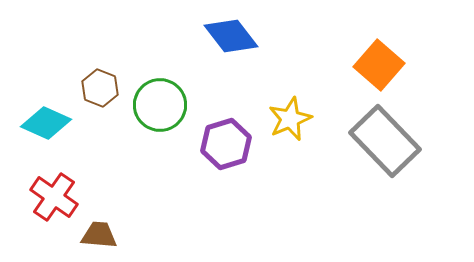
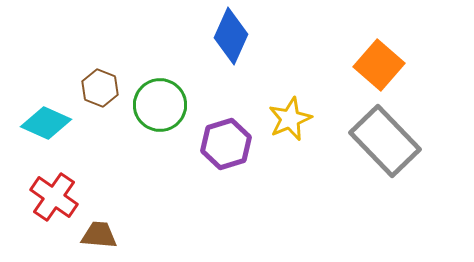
blue diamond: rotated 62 degrees clockwise
